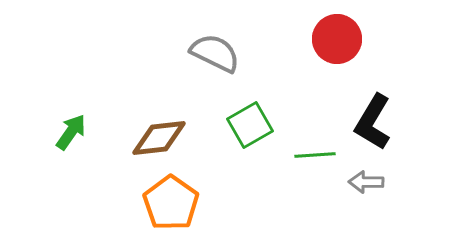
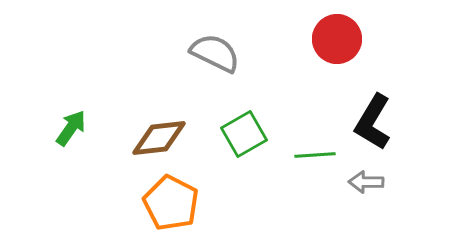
green square: moved 6 px left, 9 px down
green arrow: moved 4 px up
orange pentagon: rotated 8 degrees counterclockwise
